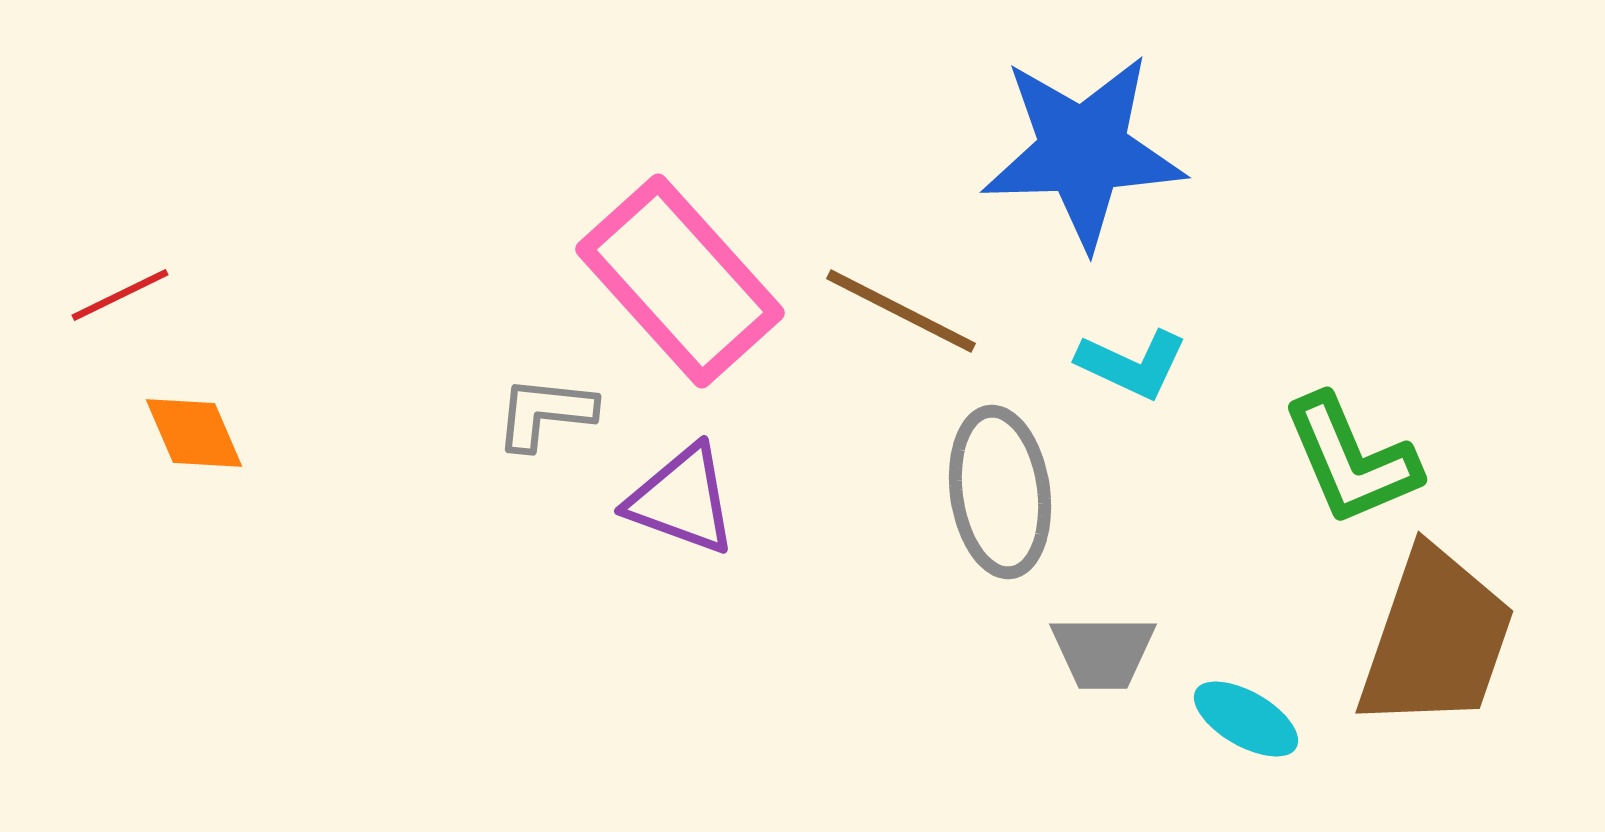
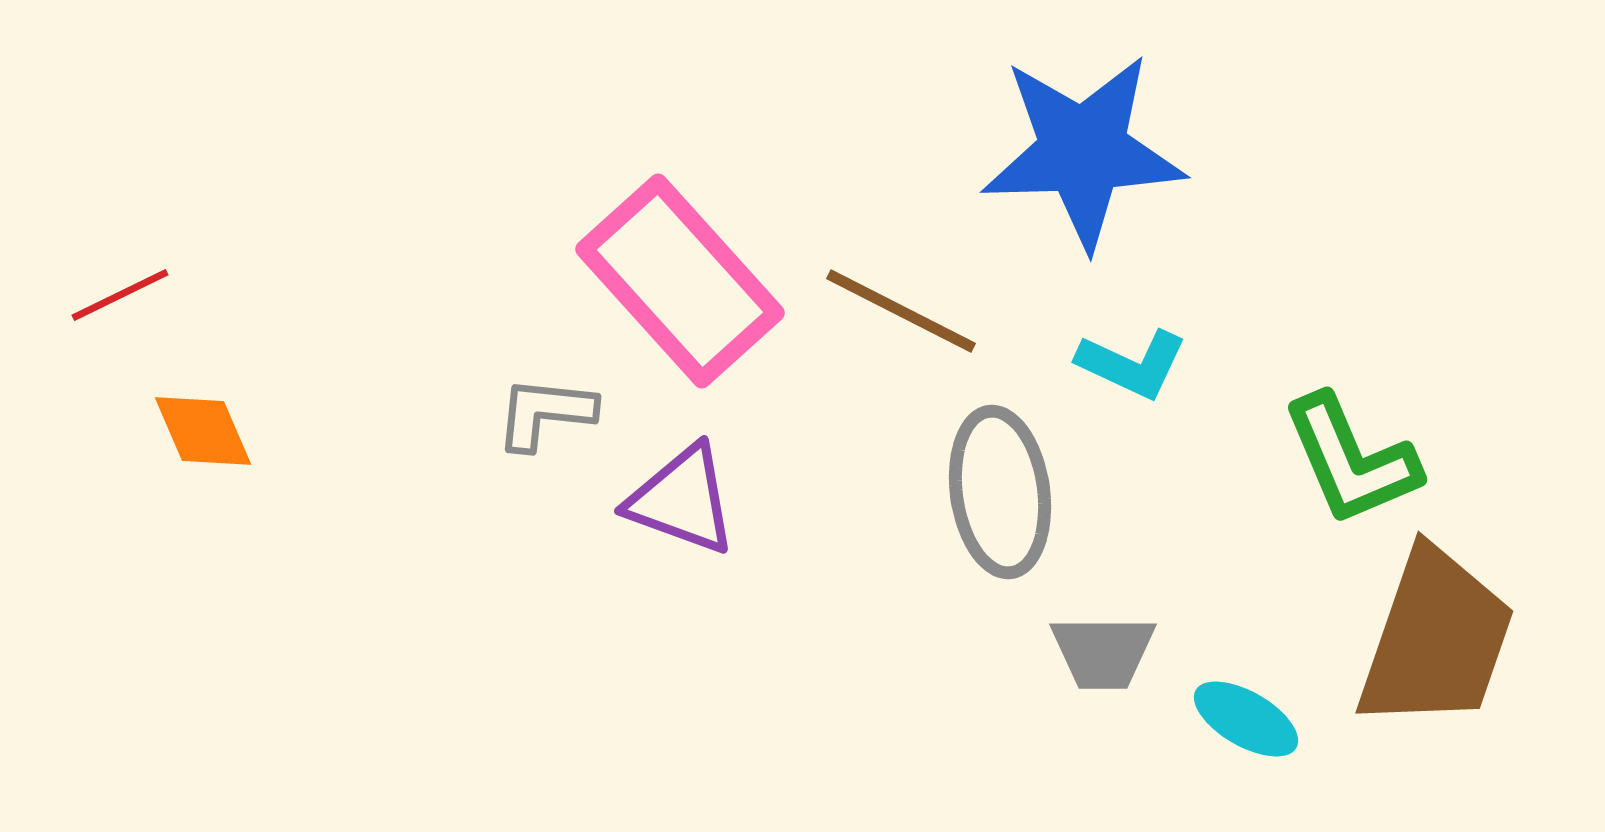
orange diamond: moved 9 px right, 2 px up
